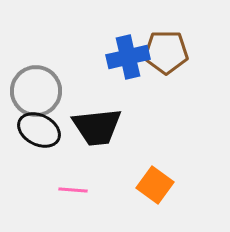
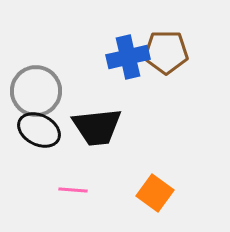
orange square: moved 8 px down
